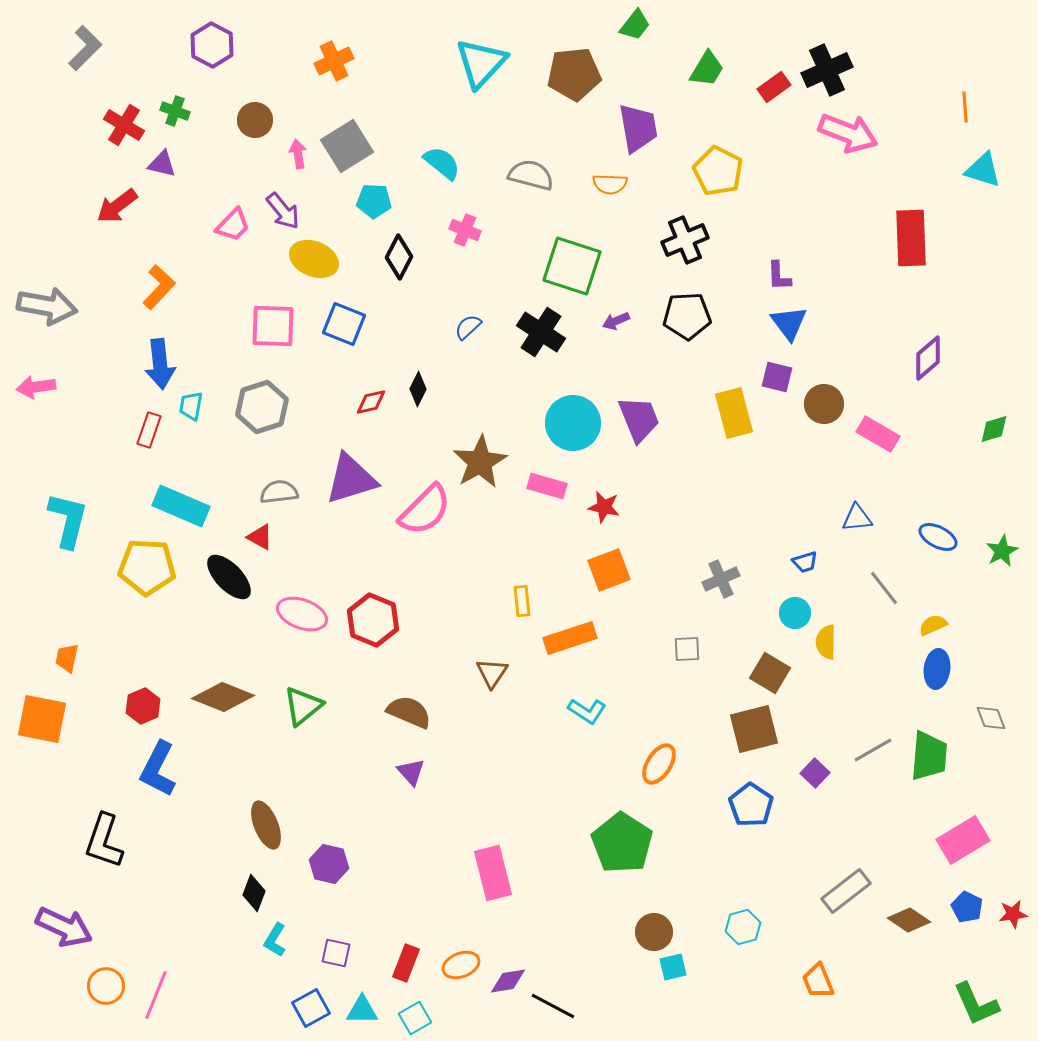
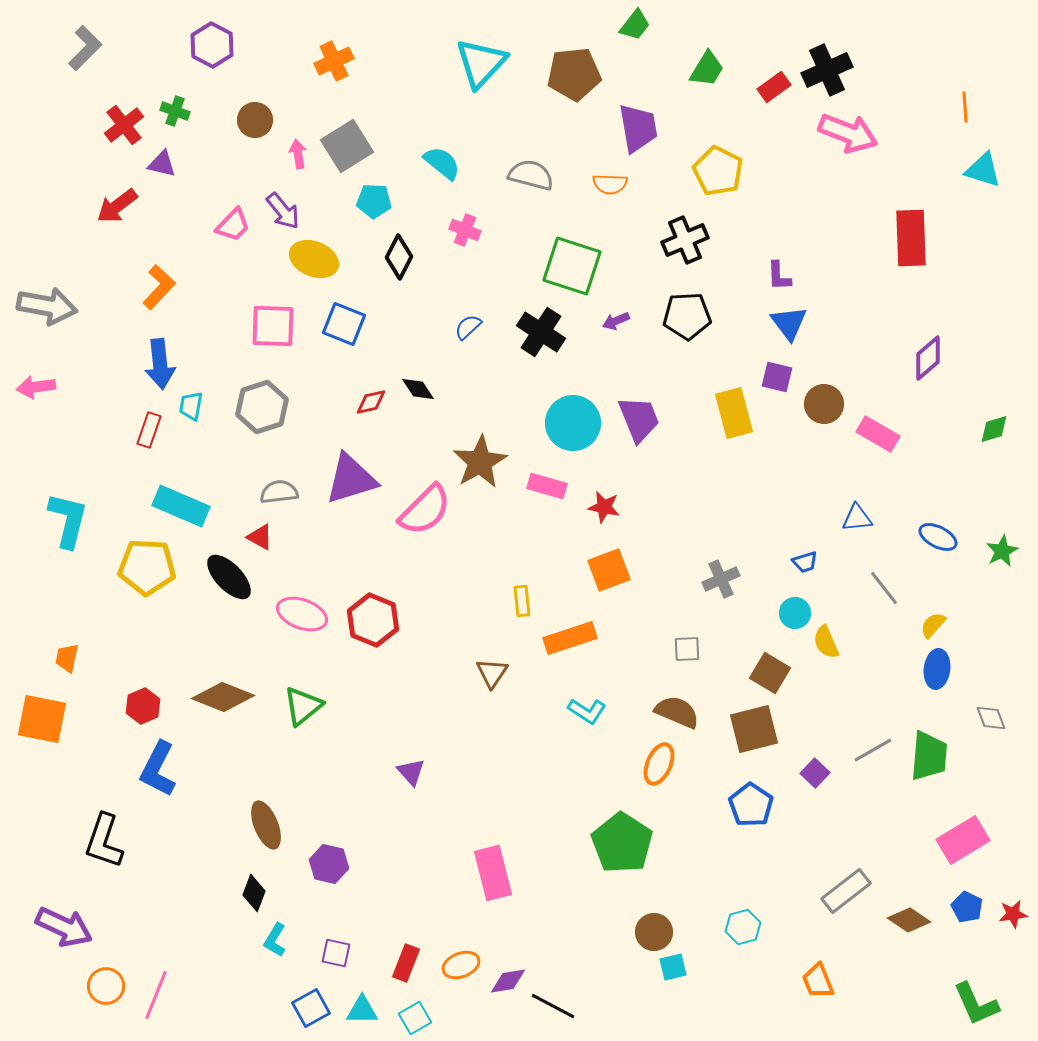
red cross at (124, 125): rotated 21 degrees clockwise
black diamond at (418, 389): rotated 60 degrees counterclockwise
yellow semicircle at (933, 625): rotated 24 degrees counterclockwise
yellow semicircle at (826, 642): rotated 24 degrees counterclockwise
brown semicircle at (409, 712): moved 268 px right
orange ellipse at (659, 764): rotated 9 degrees counterclockwise
